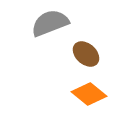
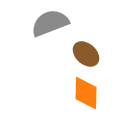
orange diamond: moved 3 px left, 1 px up; rotated 52 degrees clockwise
